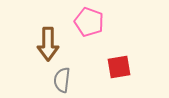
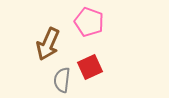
brown arrow: rotated 24 degrees clockwise
red square: moved 29 px left; rotated 15 degrees counterclockwise
